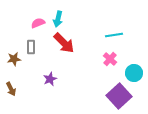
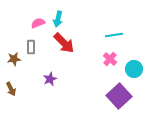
cyan circle: moved 4 px up
